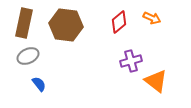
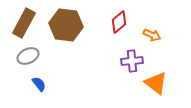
orange arrow: moved 17 px down
brown rectangle: rotated 16 degrees clockwise
purple cross: moved 1 px right; rotated 10 degrees clockwise
orange triangle: moved 2 px down
